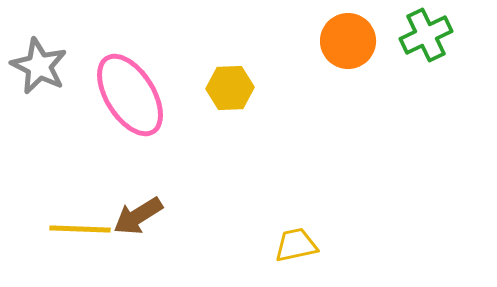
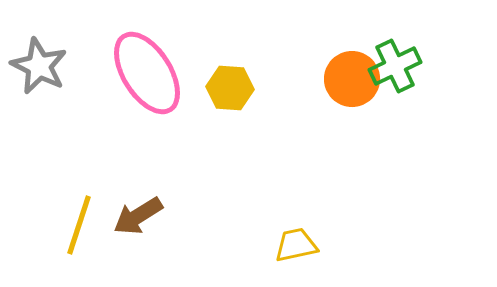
green cross: moved 31 px left, 31 px down
orange circle: moved 4 px right, 38 px down
yellow hexagon: rotated 6 degrees clockwise
pink ellipse: moved 17 px right, 22 px up
yellow line: moved 1 px left, 4 px up; rotated 74 degrees counterclockwise
